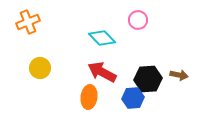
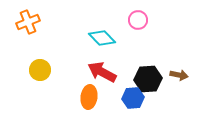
yellow circle: moved 2 px down
